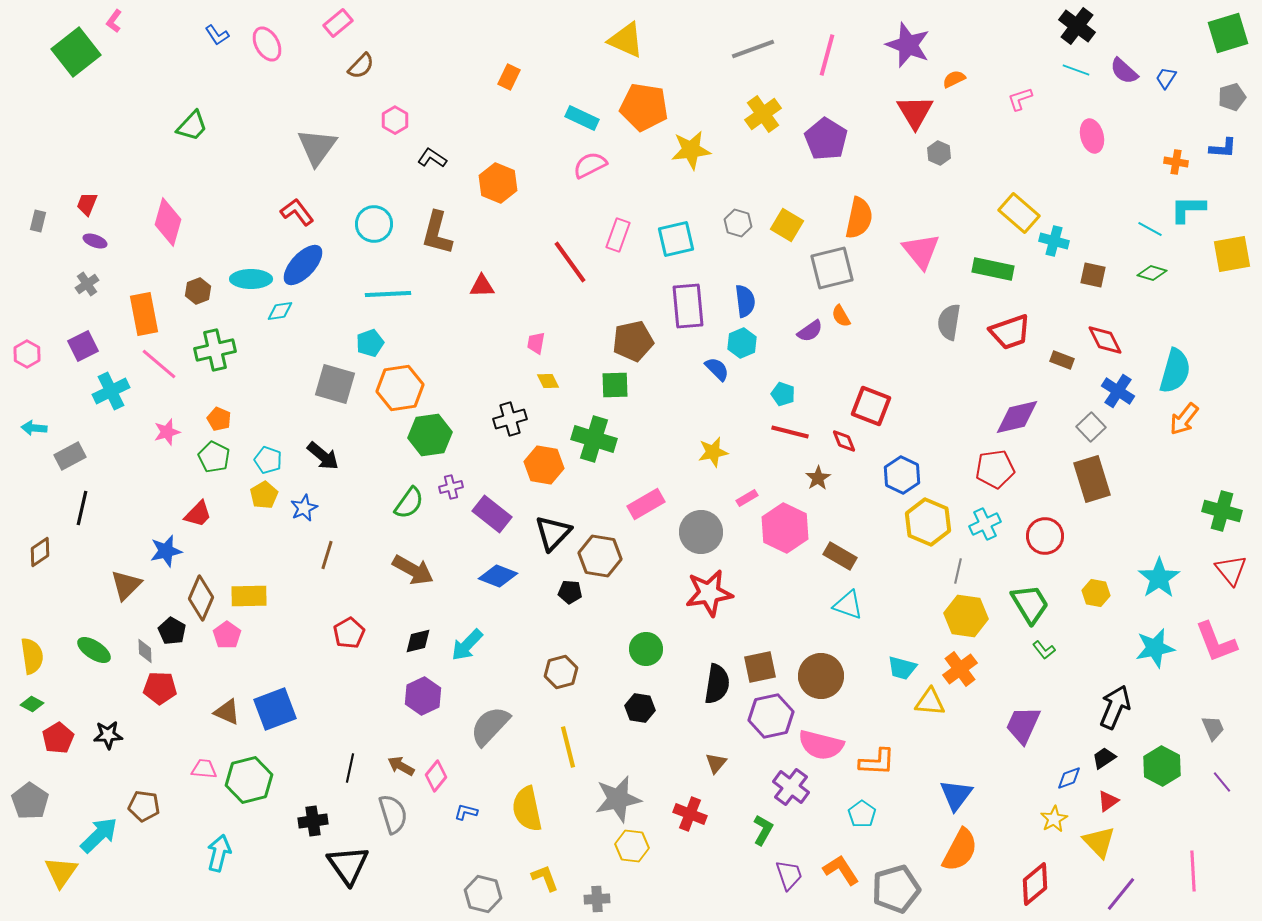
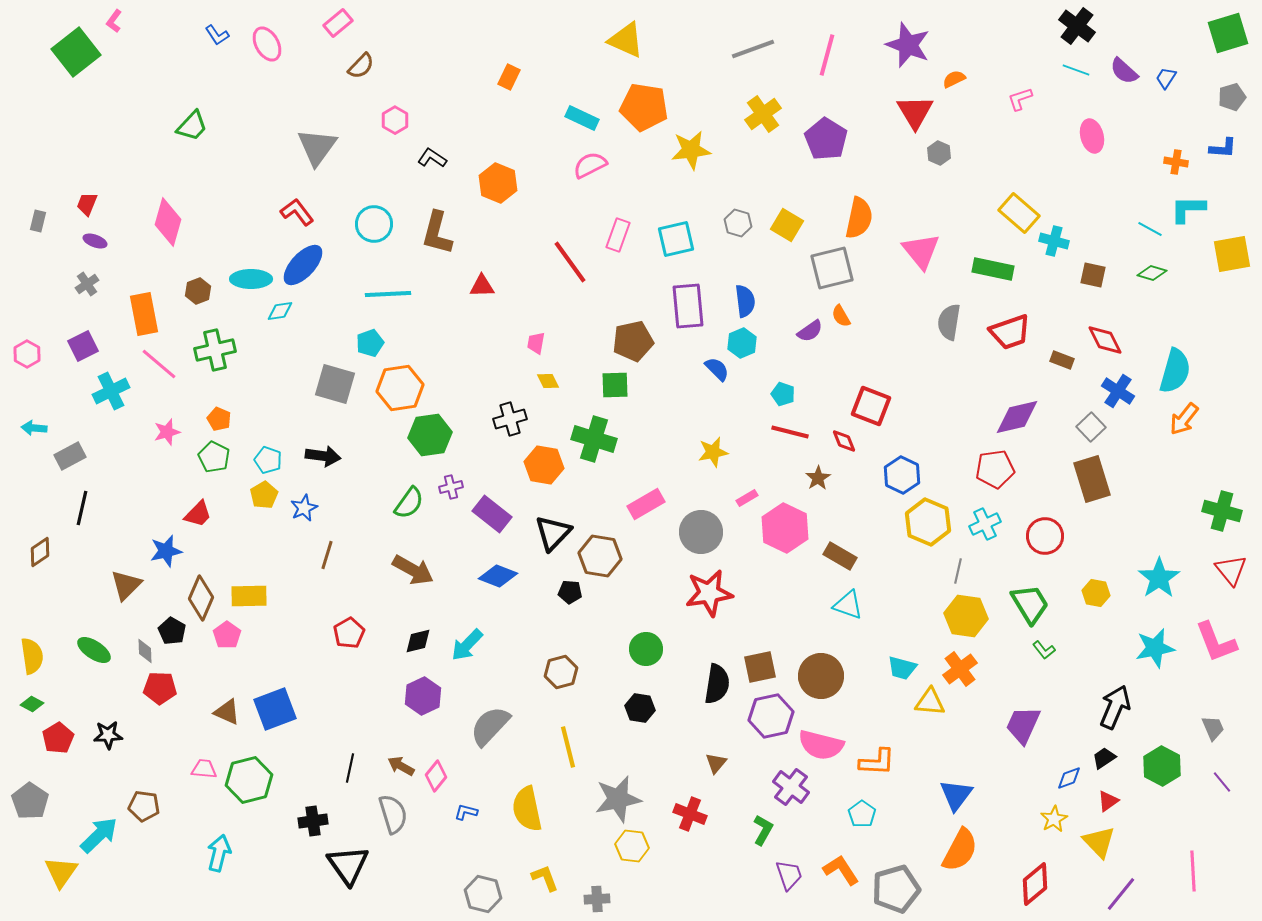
black arrow at (323, 456): rotated 32 degrees counterclockwise
